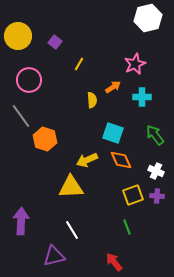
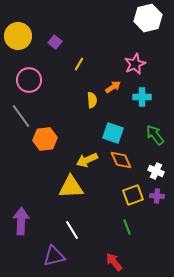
orange hexagon: rotated 25 degrees counterclockwise
